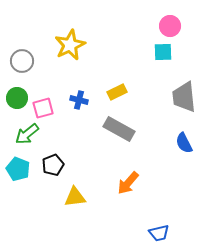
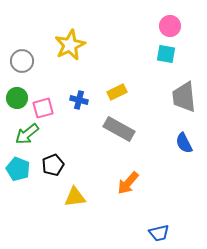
cyan square: moved 3 px right, 2 px down; rotated 12 degrees clockwise
